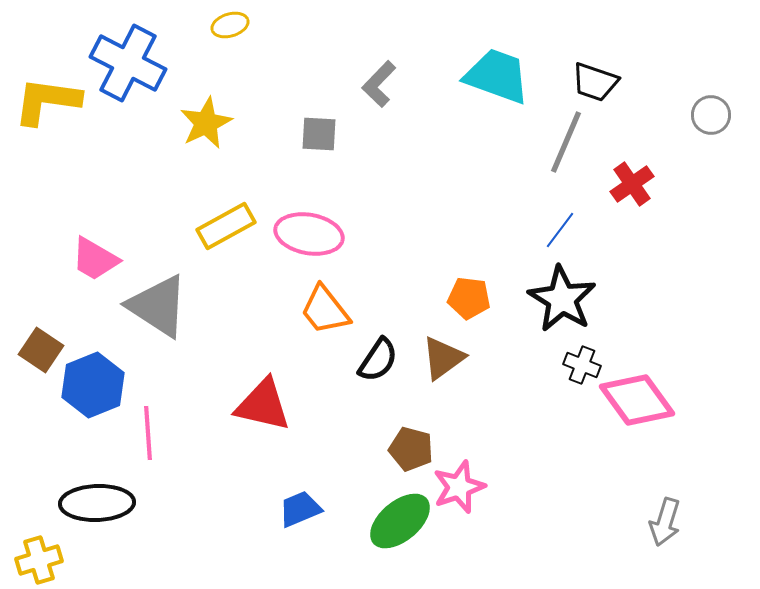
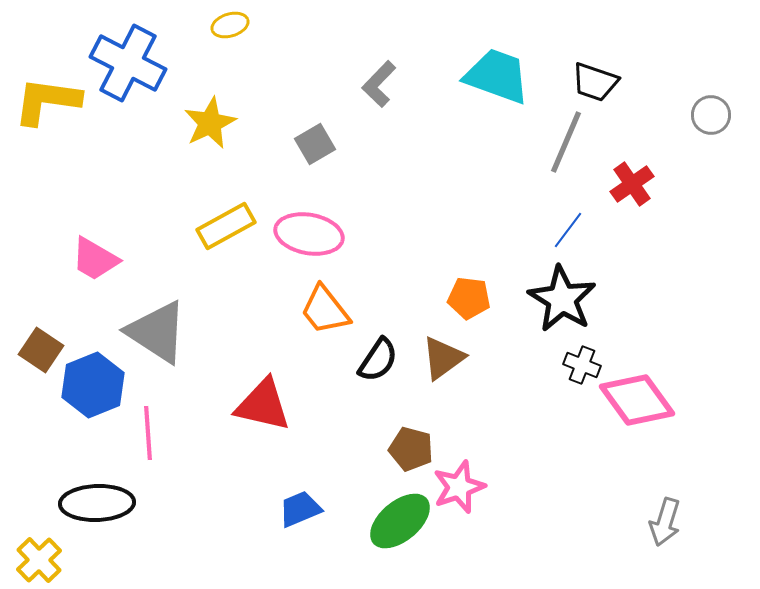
yellow star: moved 4 px right
gray square: moved 4 px left, 10 px down; rotated 33 degrees counterclockwise
blue line: moved 8 px right
gray triangle: moved 1 px left, 26 px down
yellow cross: rotated 27 degrees counterclockwise
